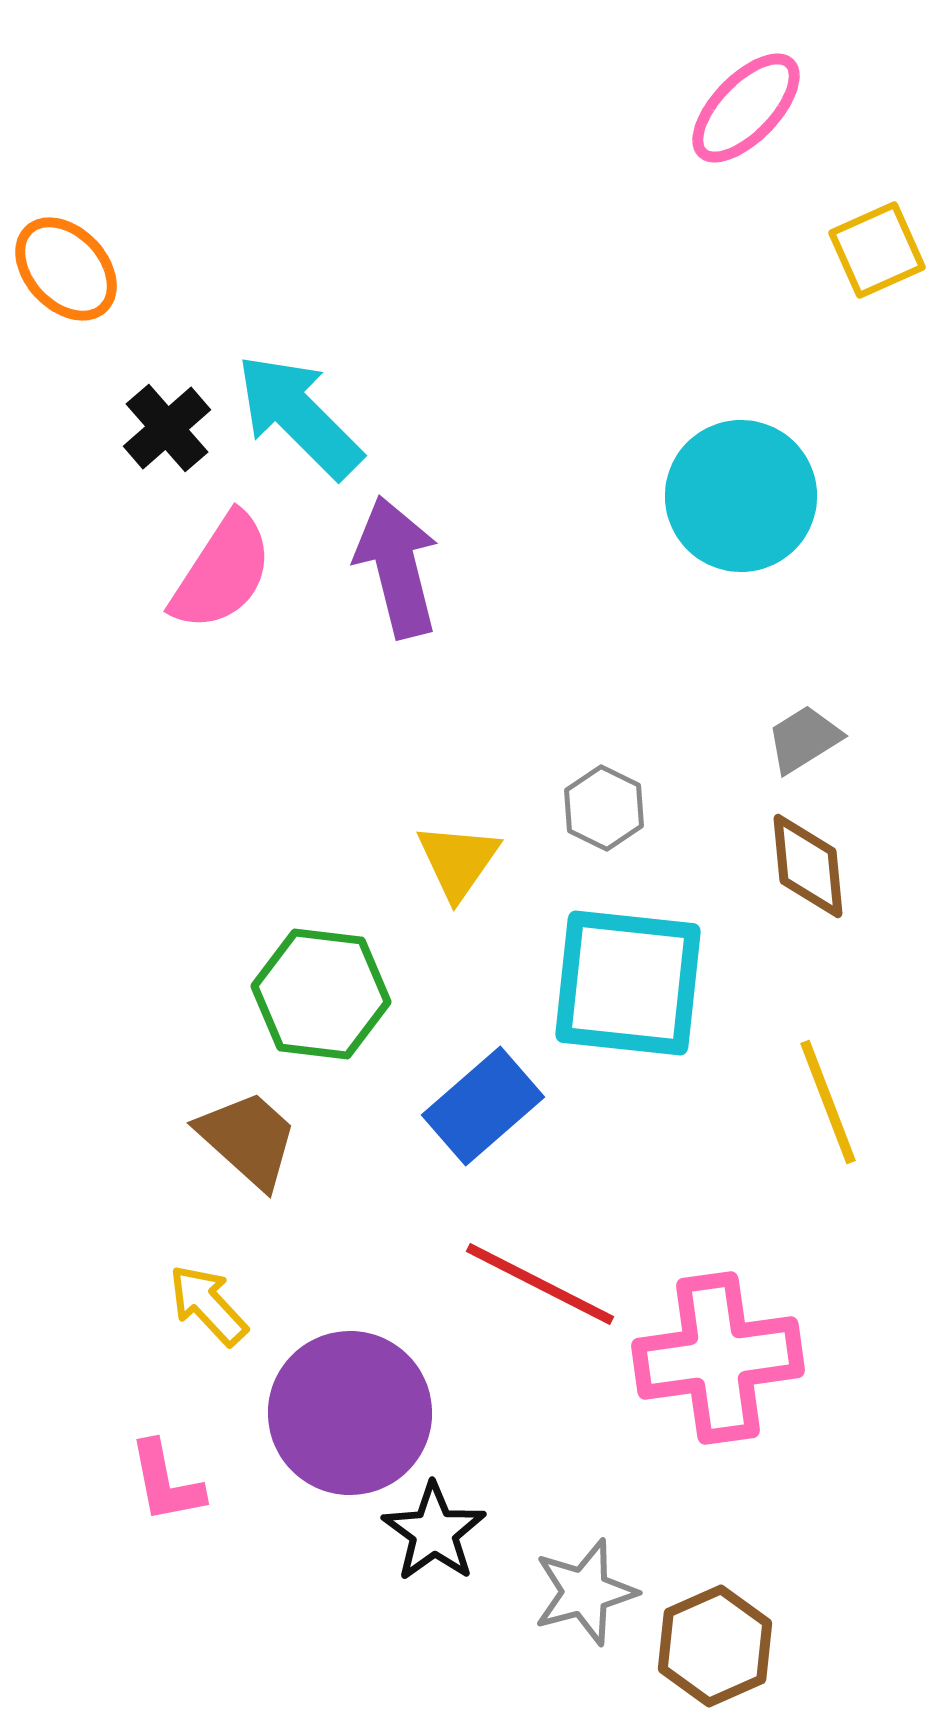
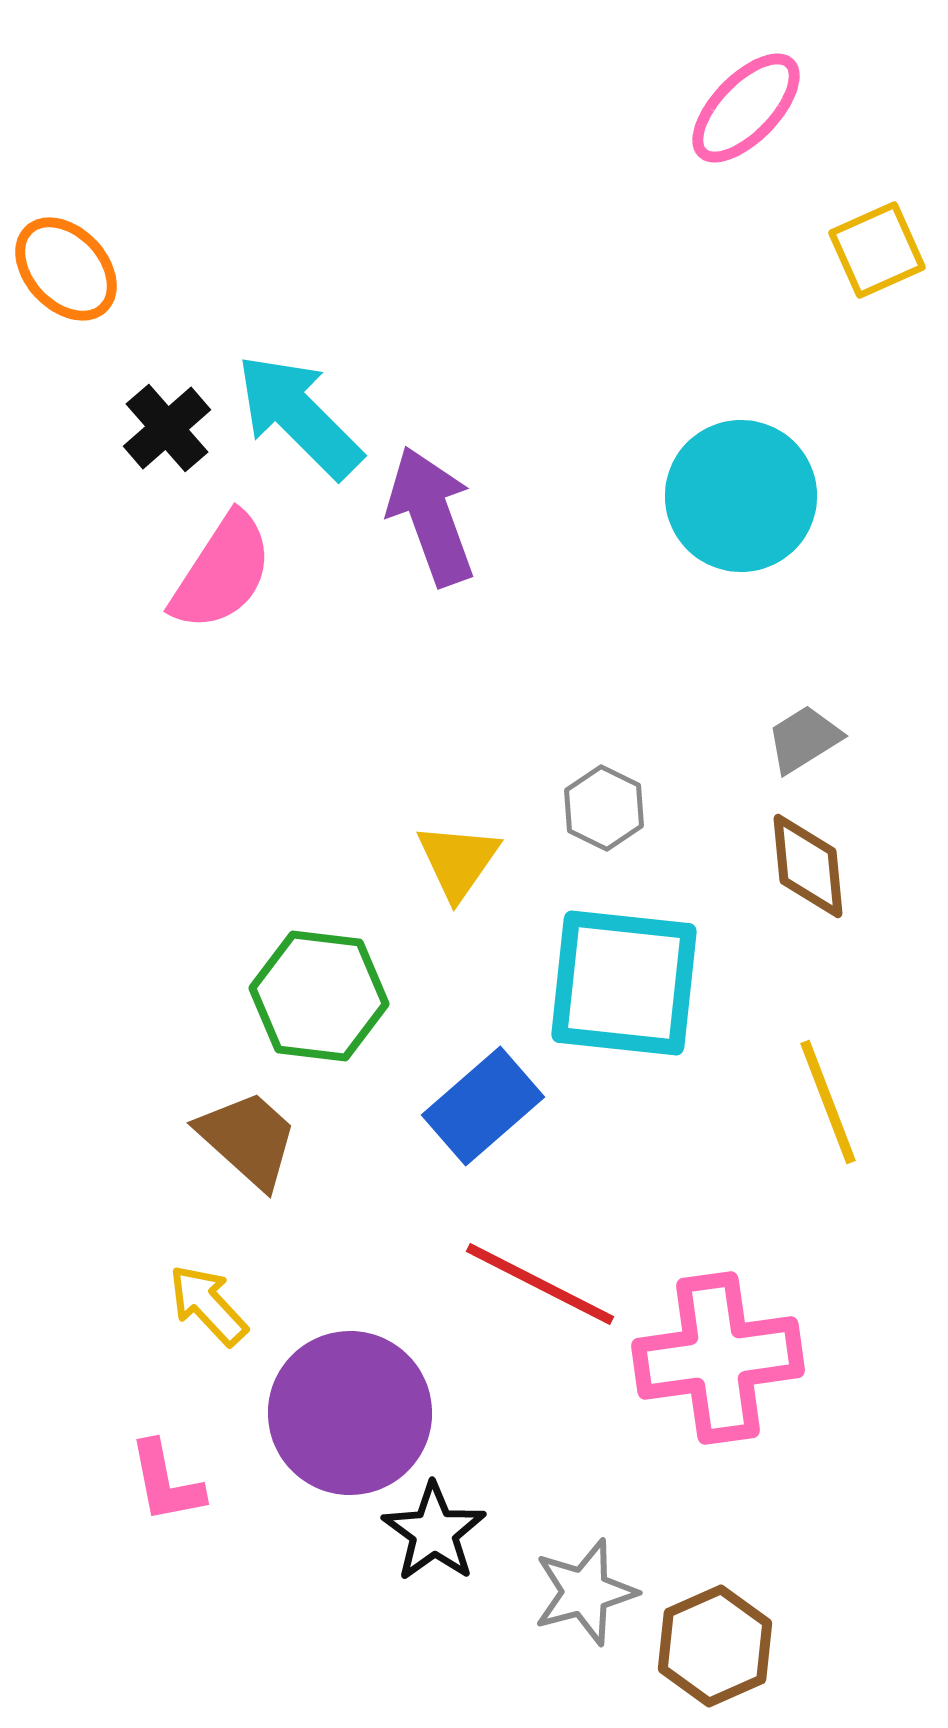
purple arrow: moved 34 px right, 51 px up; rotated 6 degrees counterclockwise
cyan square: moved 4 px left
green hexagon: moved 2 px left, 2 px down
